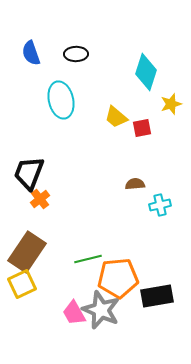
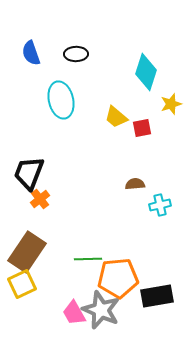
green line: rotated 12 degrees clockwise
